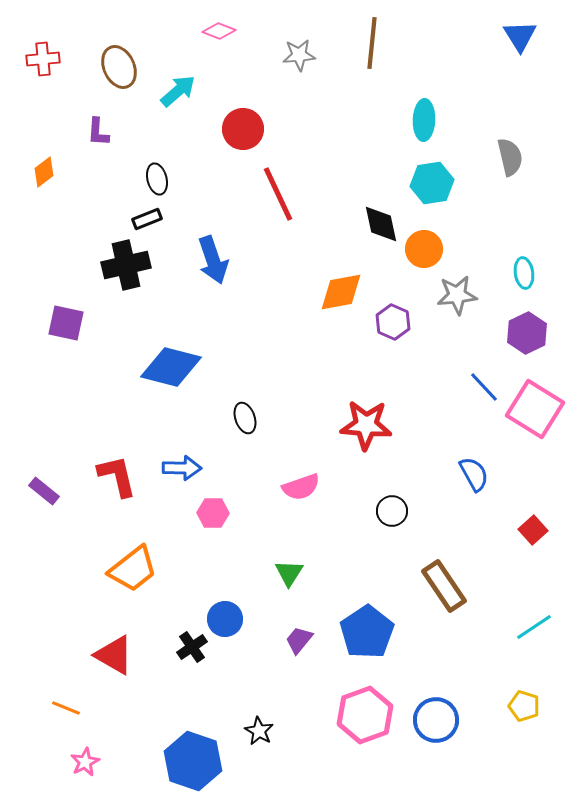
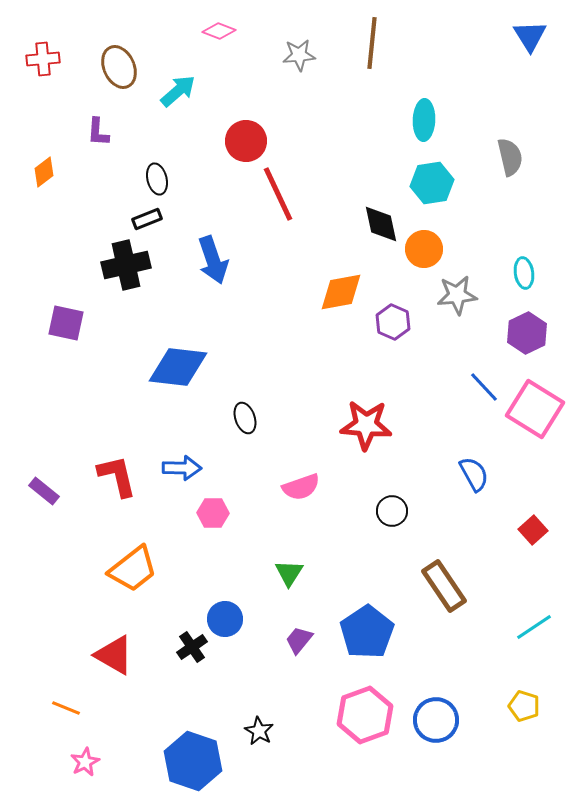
blue triangle at (520, 36): moved 10 px right
red circle at (243, 129): moved 3 px right, 12 px down
blue diamond at (171, 367): moved 7 px right; rotated 8 degrees counterclockwise
